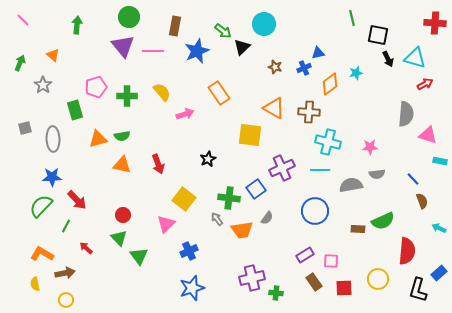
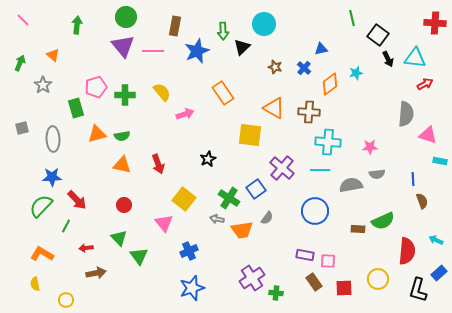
green circle at (129, 17): moved 3 px left
green arrow at (223, 31): rotated 48 degrees clockwise
black square at (378, 35): rotated 25 degrees clockwise
blue triangle at (318, 53): moved 3 px right, 4 px up
cyan triangle at (415, 58): rotated 10 degrees counterclockwise
blue cross at (304, 68): rotated 24 degrees counterclockwise
orange rectangle at (219, 93): moved 4 px right
green cross at (127, 96): moved 2 px left, 1 px up
green rectangle at (75, 110): moved 1 px right, 2 px up
gray square at (25, 128): moved 3 px left
orange triangle at (98, 139): moved 1 px left, 5 px up
cyan cross at (328, 142): rotated 10 degrees counterclockwise
purple cross at (282, 168): rotated 25 degrees counterclockwise
blue line at (413, 179): rotated 40 degrees clockwise
green cross at (229, 198): rotated 25 degrees clockwise
red circle at (123, 215): moved 1 px right, 10 px up
gray arrow at (217, 219): rotated 40 degrees counterclockwise
pink triangle at (166, 224): moved 2 px left, 1 px up; rotated 24 degrees counterclockwise
cyan arrow at (439, 228): moved 3 px left, 12 px down
red arrow at (86, 248): rotated 48 degrees counterclockwise
purple rectangle at (305, 255): rotated 42 degrees clockwise
pink square at (331, 261): moved 3 px left
brown arrow at (65, 273): moved 31 px right
purple cross at (252, 278): rotated 20 degrees counterclockwise
